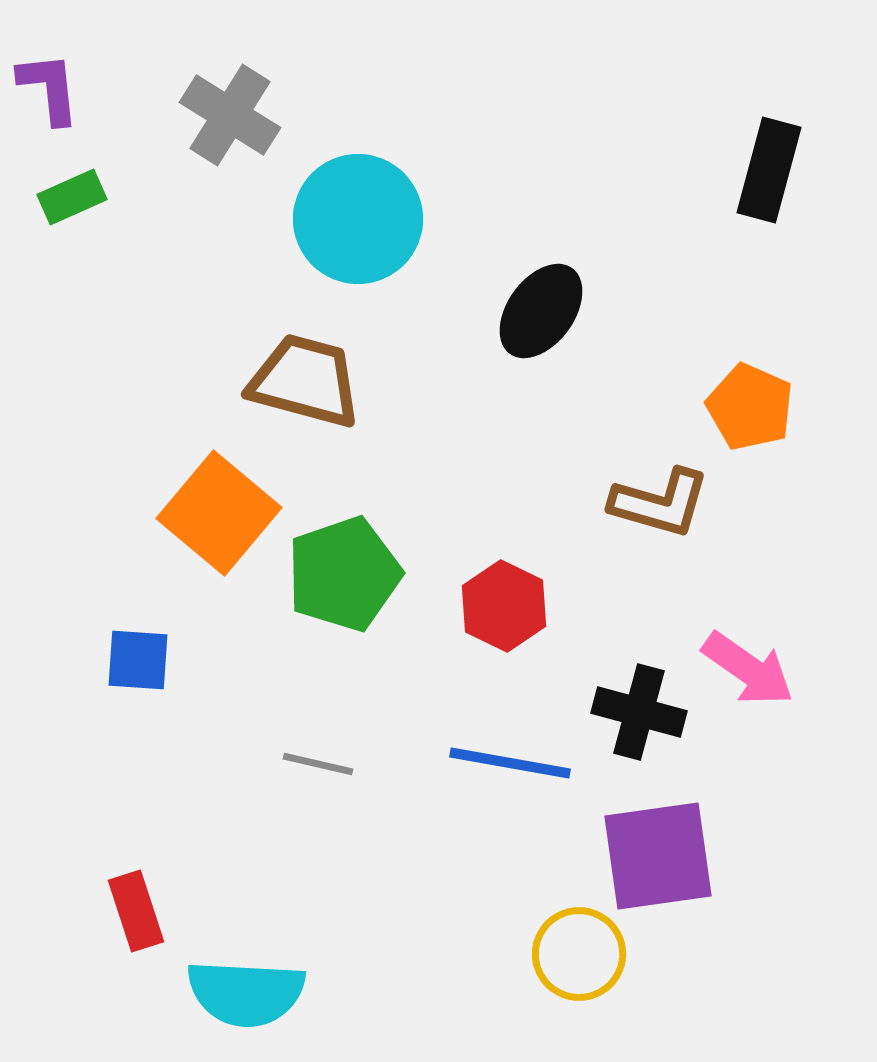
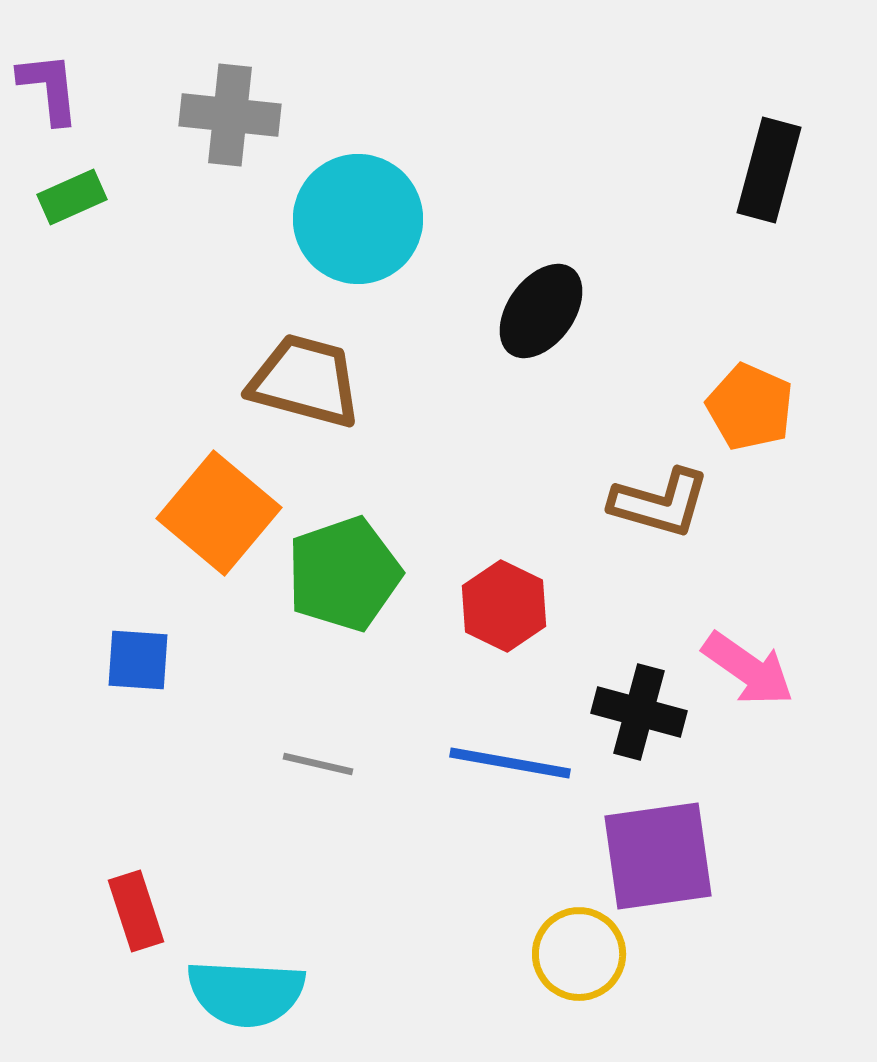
gray cross: rotated 26 degrees counterclockwise
